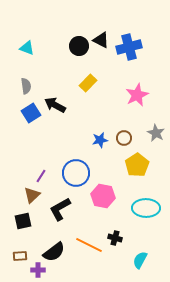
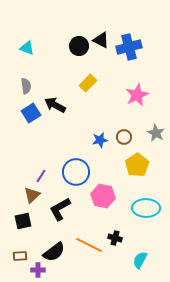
brown circle: moved 1 px up
blue circle: moved 1 px up
